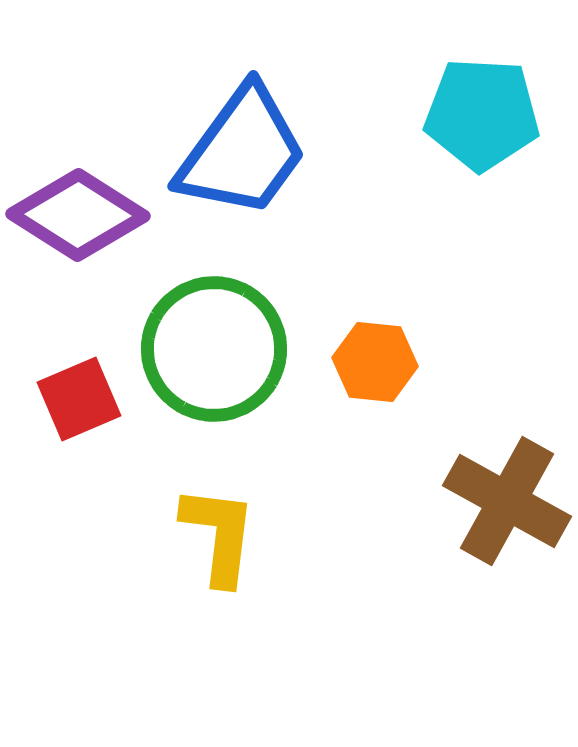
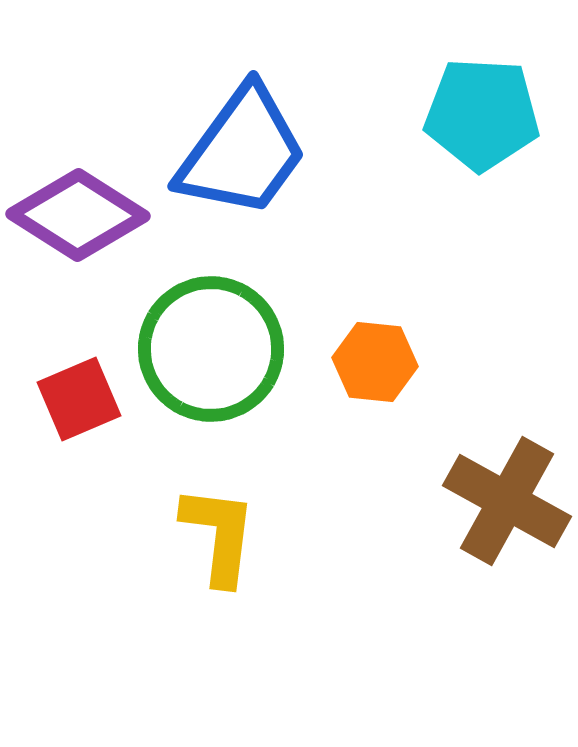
green circle: moved 3 px left
